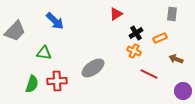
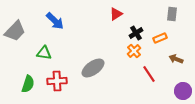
orange cross: rotated 24 degrees clockwise
red line: rotated 30 degrees clockwise
green semicircle: moved 4 px left
